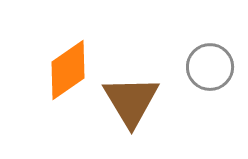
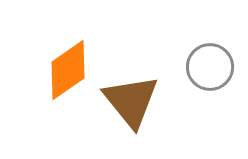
brown triangle: rotated 8 degrees counterclockwise
